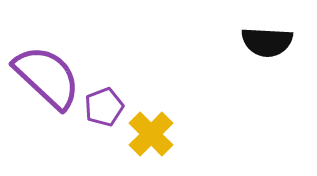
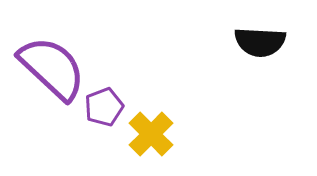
black semicircle: moved 7 px left
purple semicircle: moved 5 px right, 9 px up
